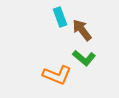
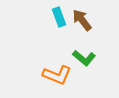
cyan rectangle: moved 1 px left
brown arrow: moved 10 px up
